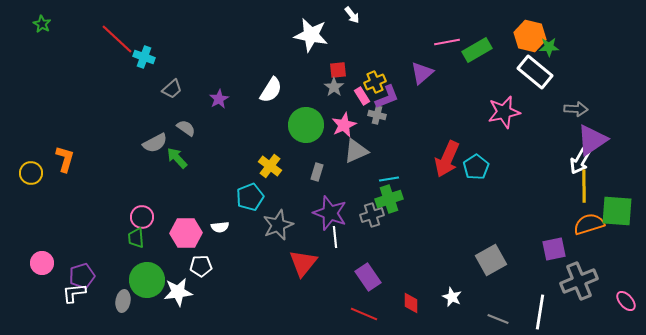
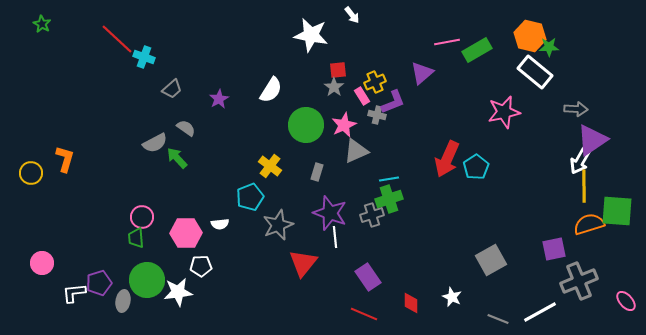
purple L-shape at (387, 97): moved 6 px right, 5 px down
white semicircle at (220, 227): moved 3 px up
purple pentagon at (82, 276): moved 17 px right, 7 px down
white line at (540, 312): rotated 52 degrees clockwise
